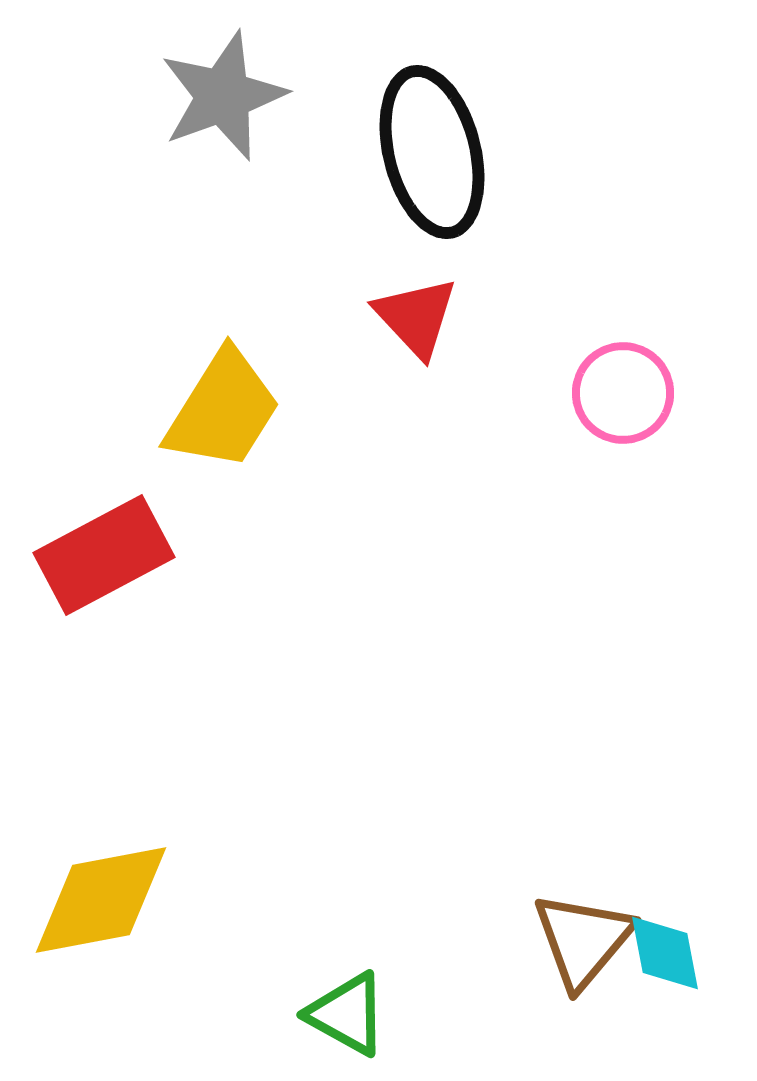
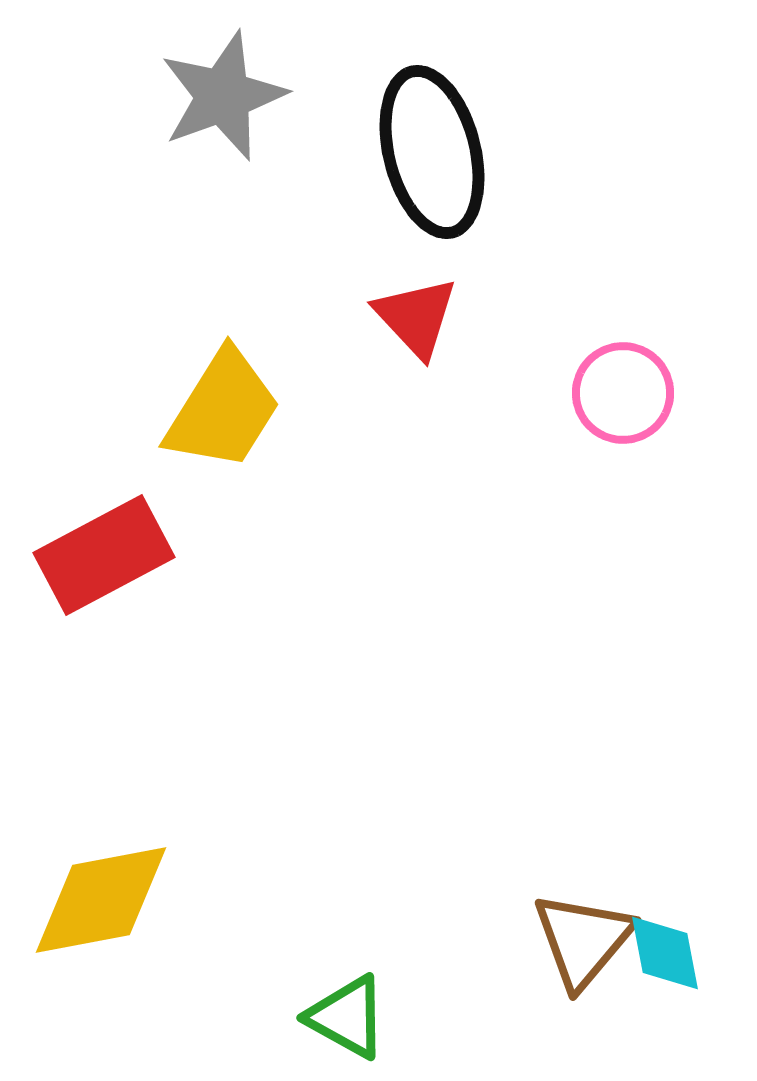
green triangle: moved 3 px down
